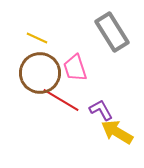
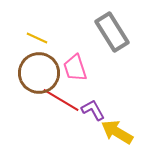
brown circle: moved 1 px left
purple L-shape: moved 8 px left
